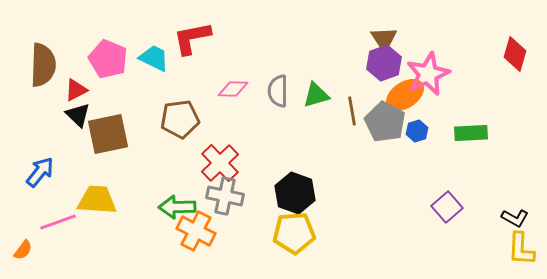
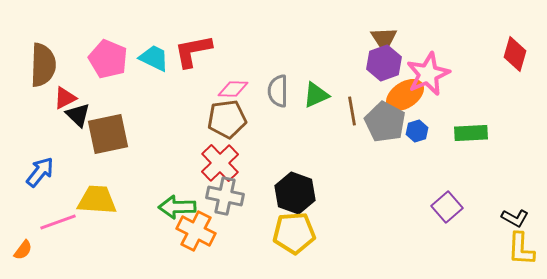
red L-shape: moved 1 px right, 13 px down
red triangle: moved 11 px left, 8 px down
green triangle: rotated 8 degrees counterclockwise
brown pentagon: moved 47 px right
